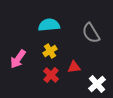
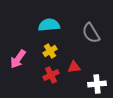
red cross: rotated 21 degrees clockwise
white cross: rotated 36 degrees clockwise
